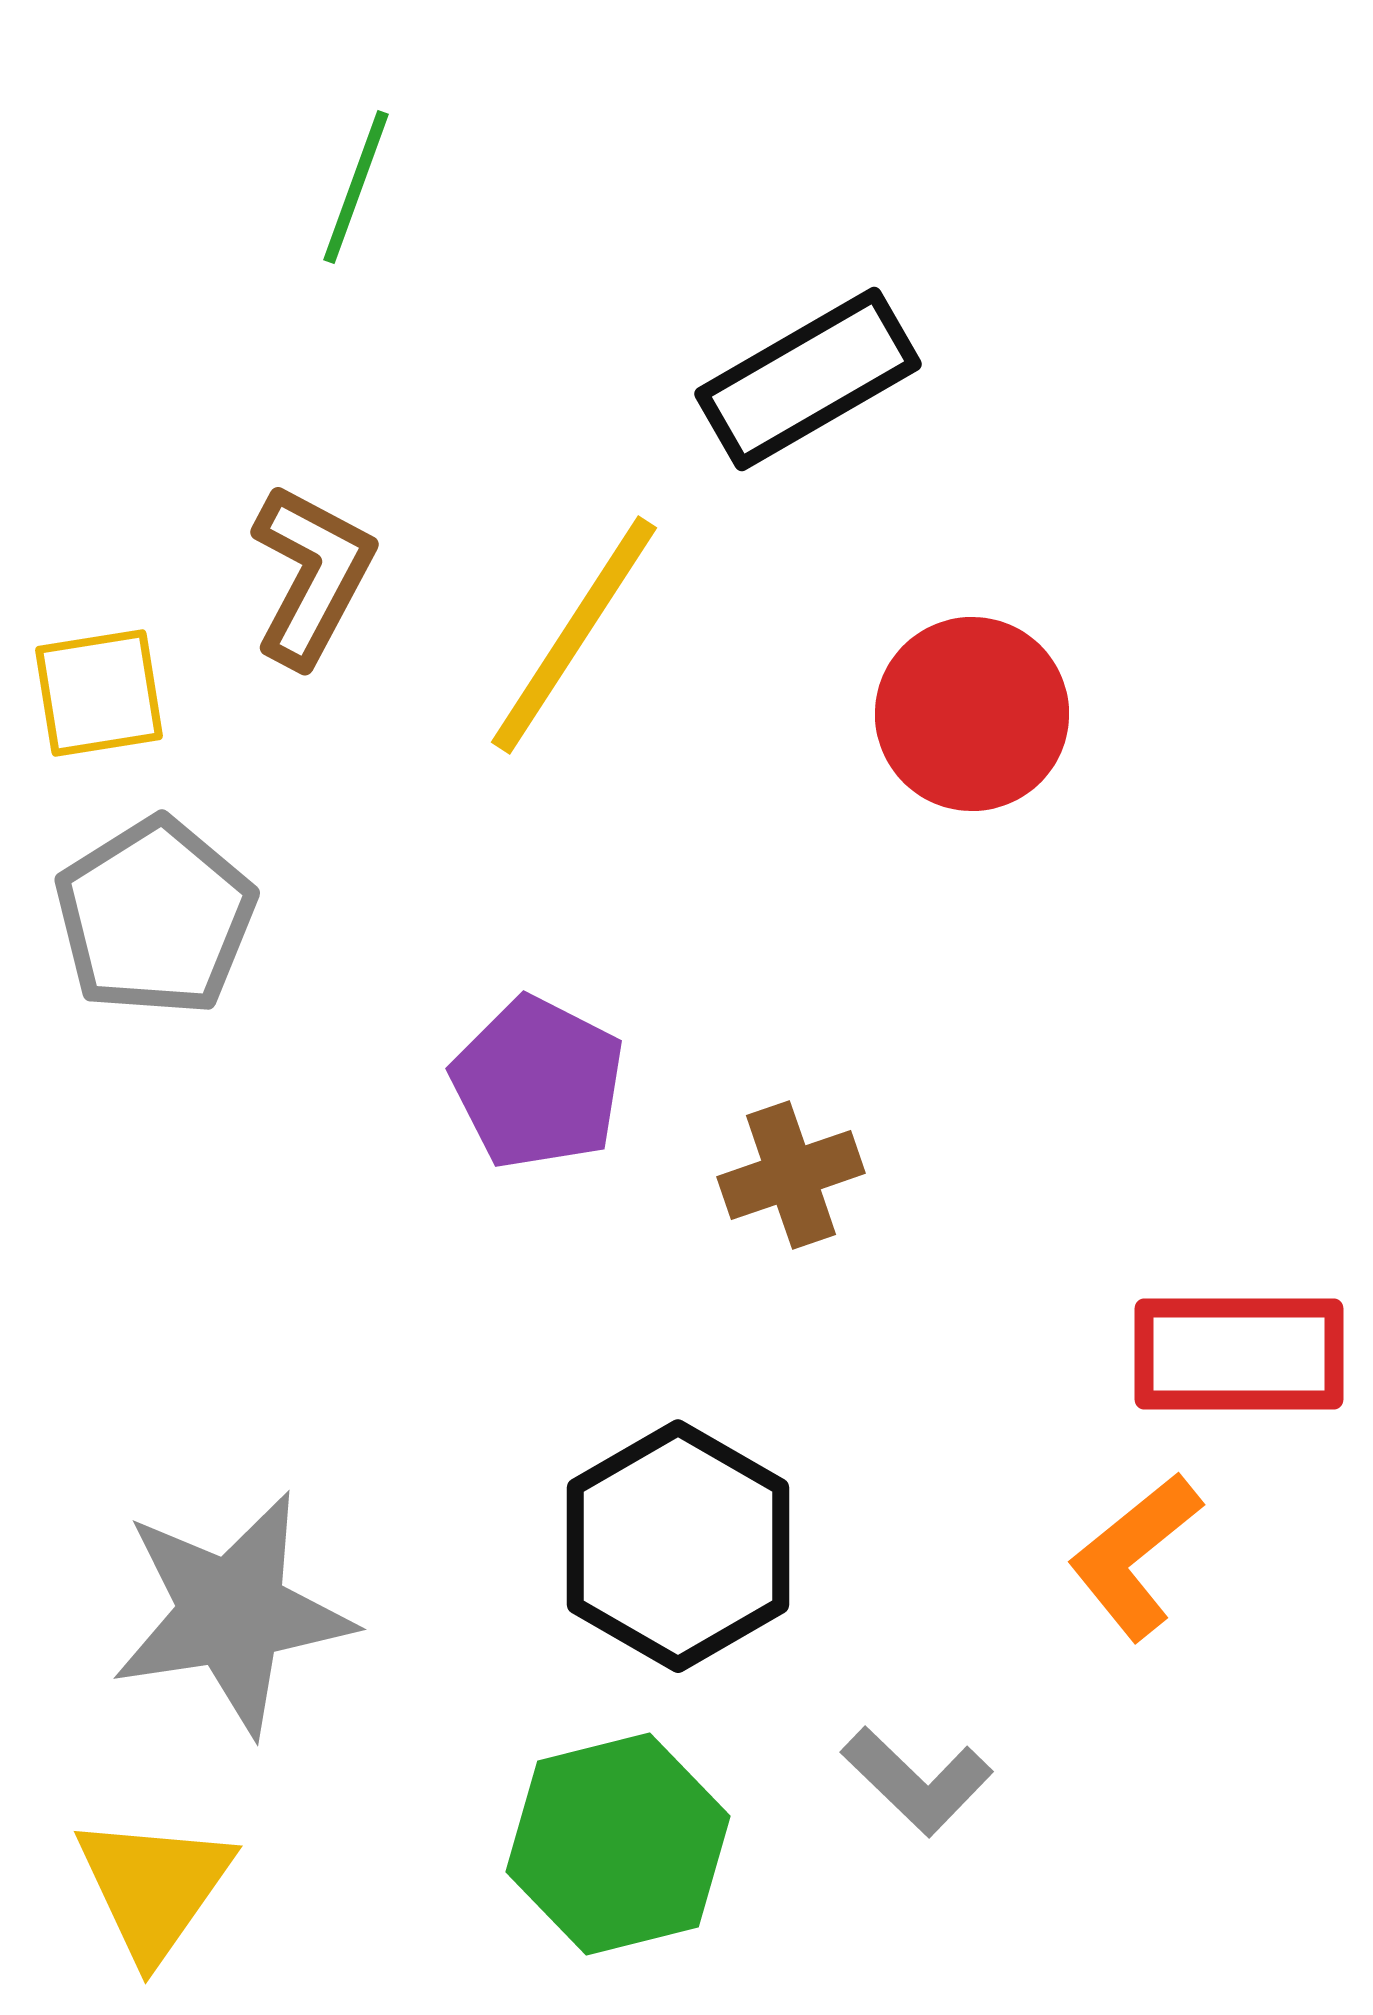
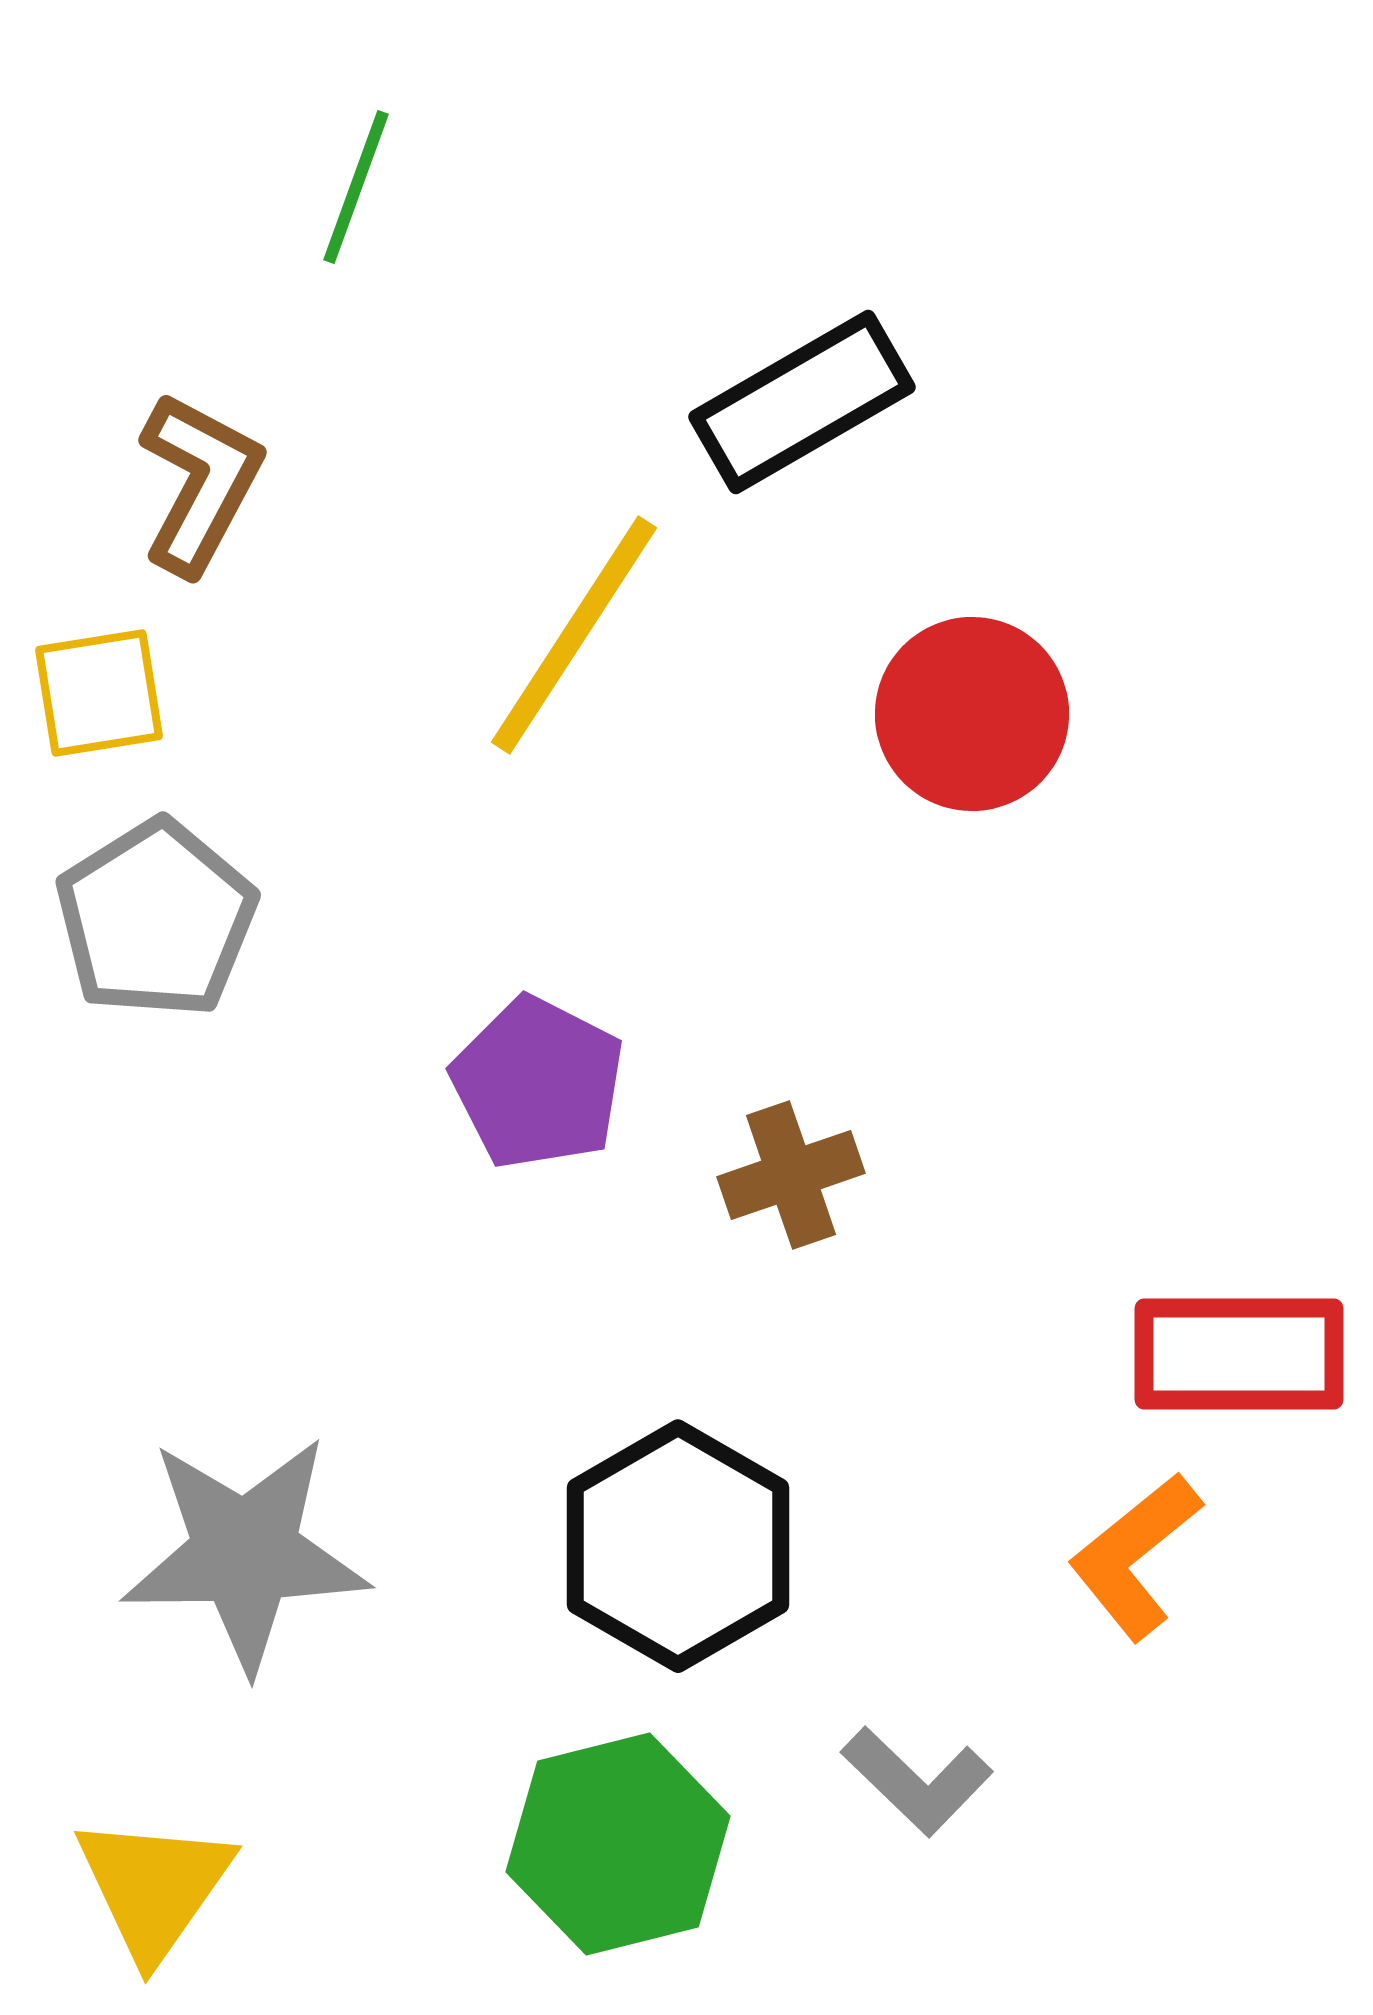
black rectangle: moved 6 px left, 23 px down
brown L-shape: moved 112 px left, 92 px up
gray pentagon: moved 1 px right, 2 px down
gray star: moved 13 px right, 60 px up; rotated 8 degrees clockwise
